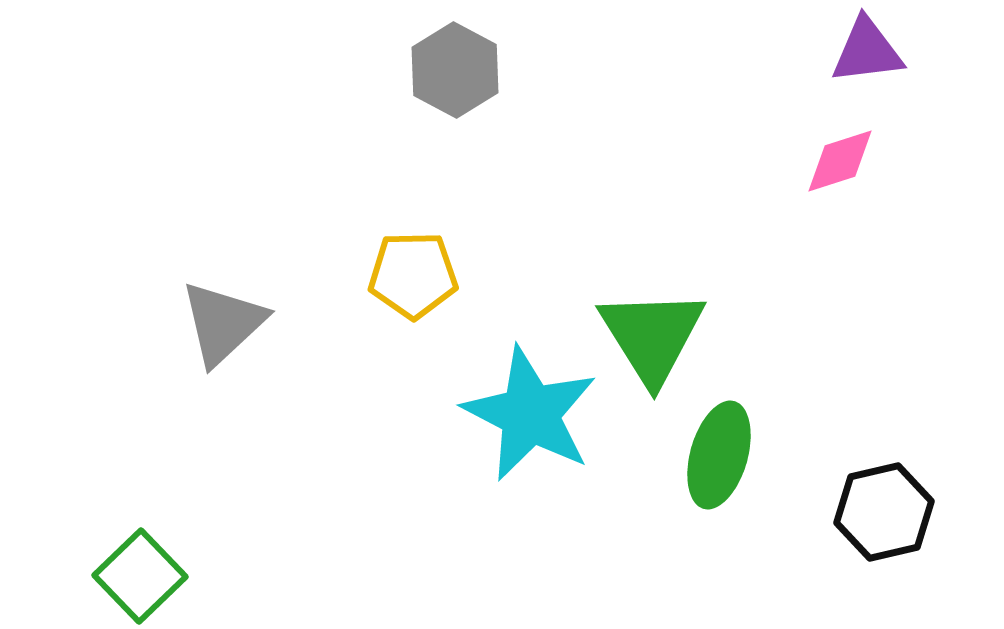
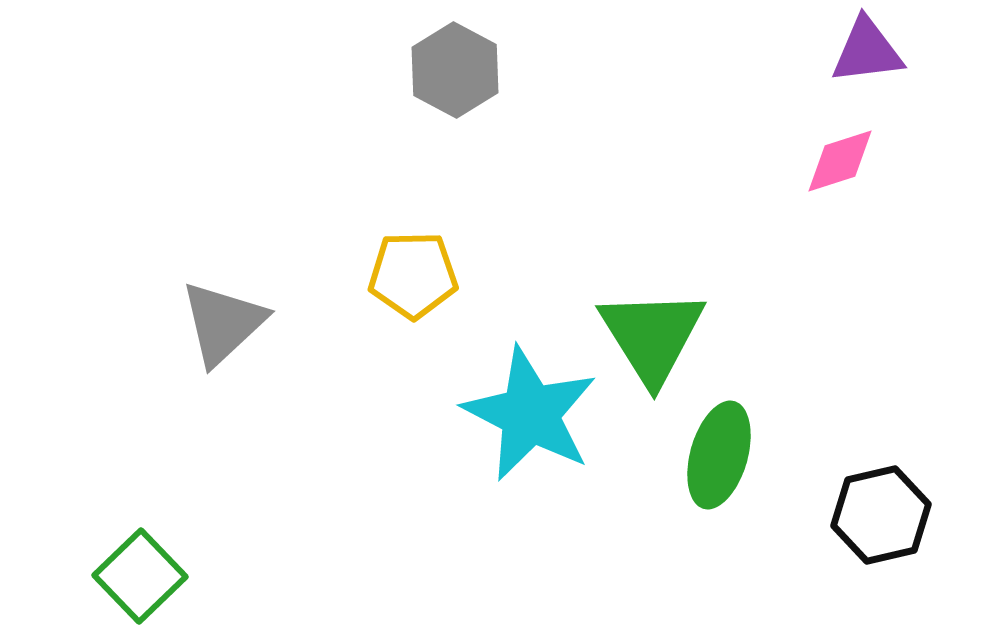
black hexagon: moved 3 px left, 3 px down
